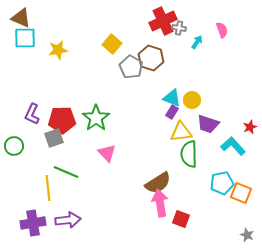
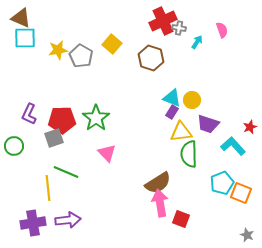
gray pentagon: moved 50 px left, 11 px up
purple L-shape: moved 3 px left
cyan pentagon: rotated 10 degrees counterclockwise
